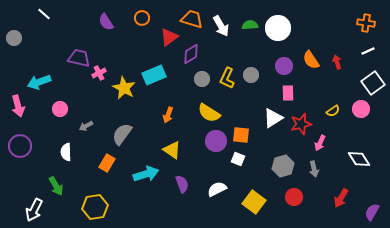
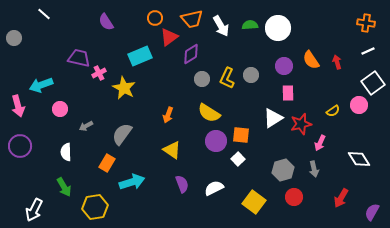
orange circle at (142, 18): moved 13 px right
orange trapezoid at (192, 19): rotated 150 degrees clockwise
cyan rectangle at (154, 75): moved 14 px left, 19 px up
cyan arrow at (39, 82): moved 2 px right, 3 px down
pink circle at (361, 109): moved 2 px left, 4 px up
white square at (238, 159): rotated 24 degrees clockwise
gray hexagon at (283, 166): moved 4 px down
cyan arrow at (146, 174): moved 14 px left, 8 px down
green arrow at (56, 186): moved 8 px right, 1 px down
white semicircle at (217, 189): moved 3 px left, 1 px up
